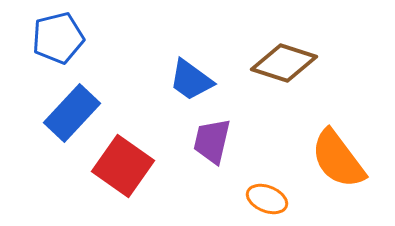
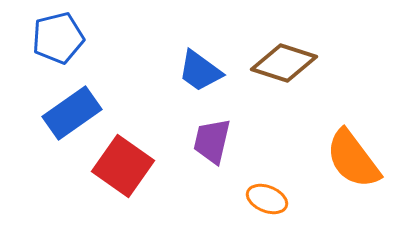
blue trapezoid: moved 9 px right, 9 px up
blue rectangle: rotated 12 degrees clockwise
orange semicircle: moved 15 px right
